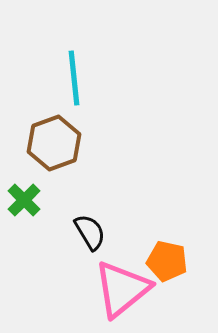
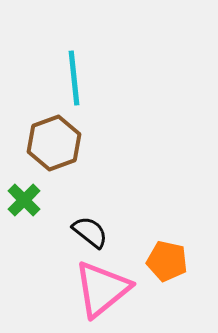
black semicircle: rotated 21 degrees counterclockwise
pink triangle: moved 20 px left
